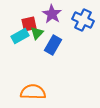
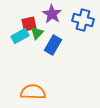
blue cross: rotated 10 degrees counterclockwise
